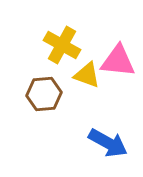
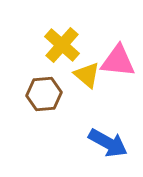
yellow cross: rotated 12 degrees clockwise
yellow triangle: rotated 20 degrees clockwise
